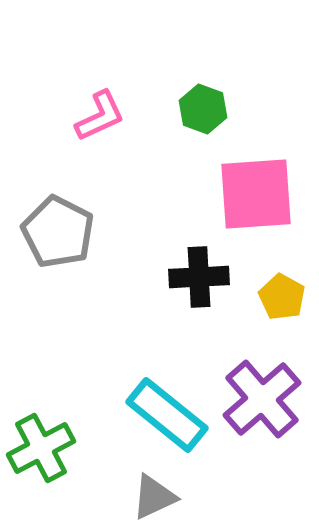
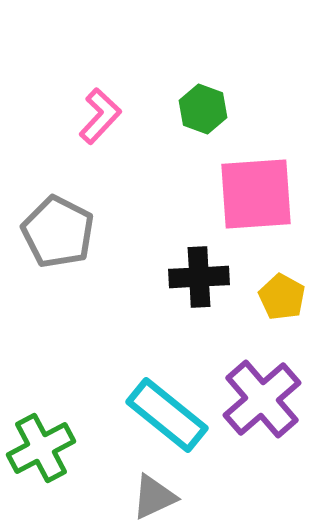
pink L-shape: rotated 22 degrees counterclockwise
